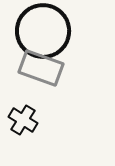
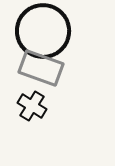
black cross: moved 9 px right, 14 px up
